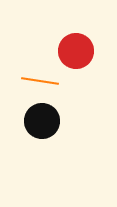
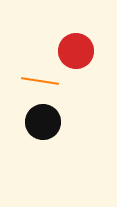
black circle: moved 1 px right, 1 px down
